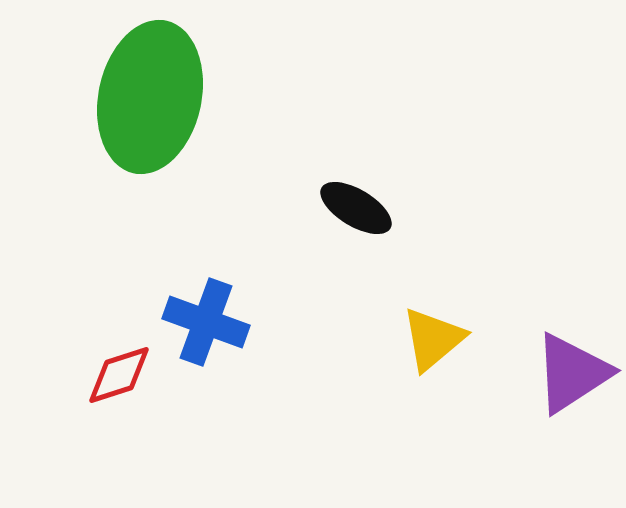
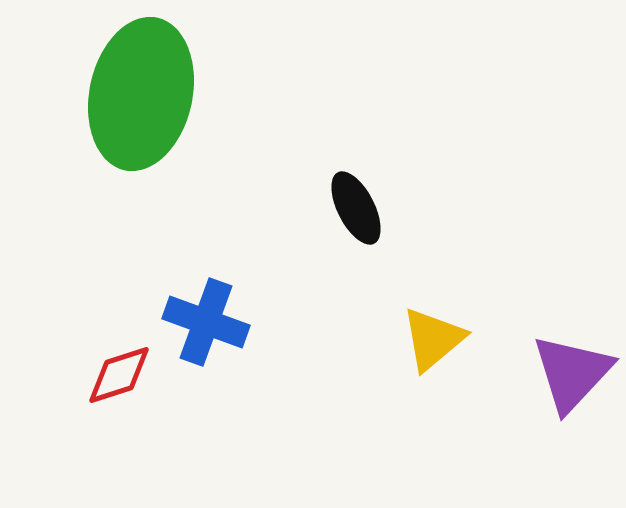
green ellipse: moved 9 px left, 3 px up
black ellipse: rotated 32 degrees clockwise
purple triangle: rotated 14 degrees counterclockwise
